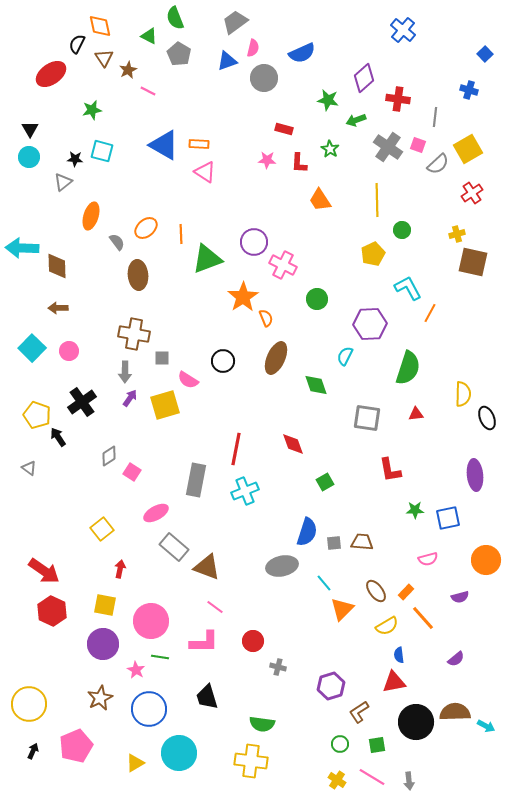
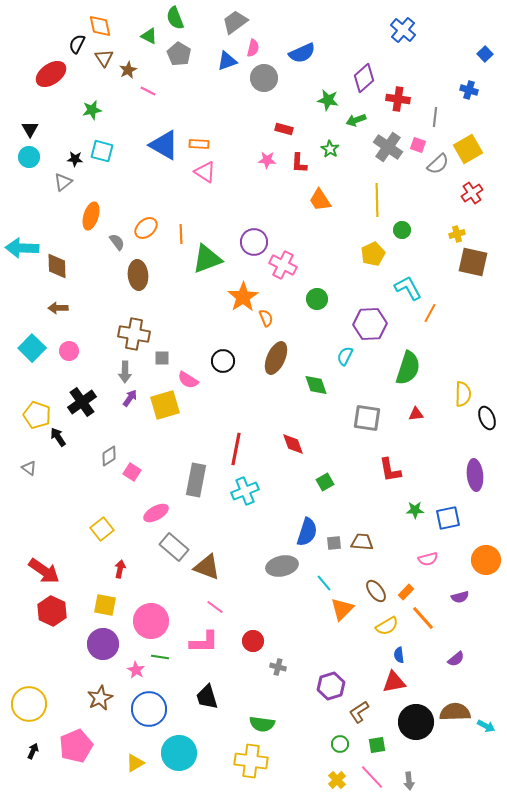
pink line at (372, 777): rotated 16 degrees clockwise
yellow cross at (337, 780): rotated 12 degrees clockwise
